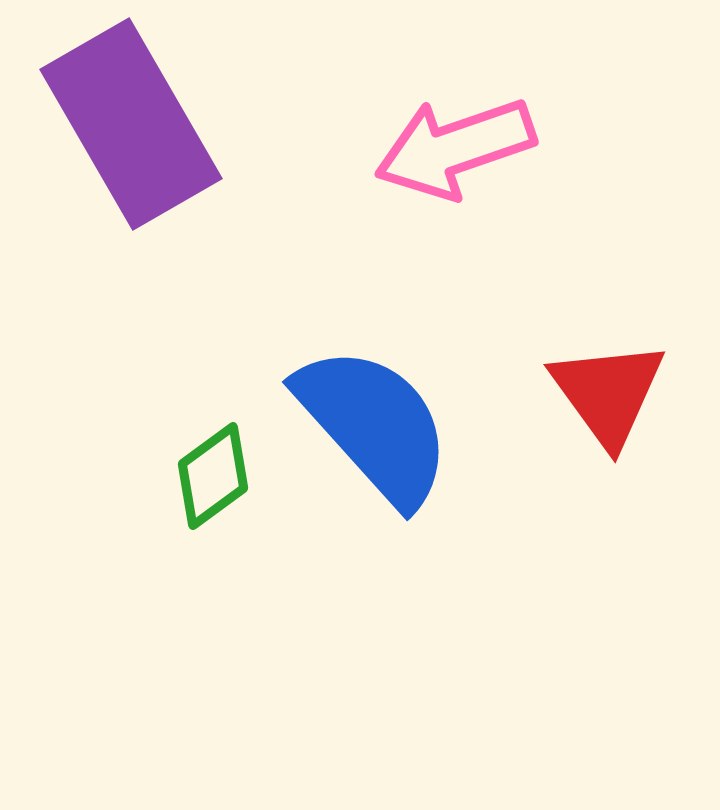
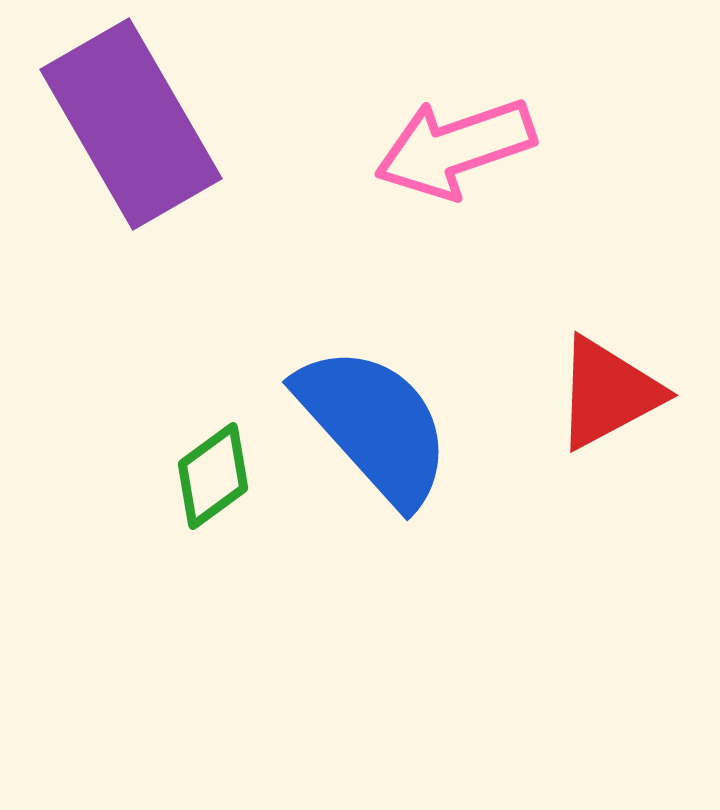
red triangle: rotated 38 degrees clockwise
